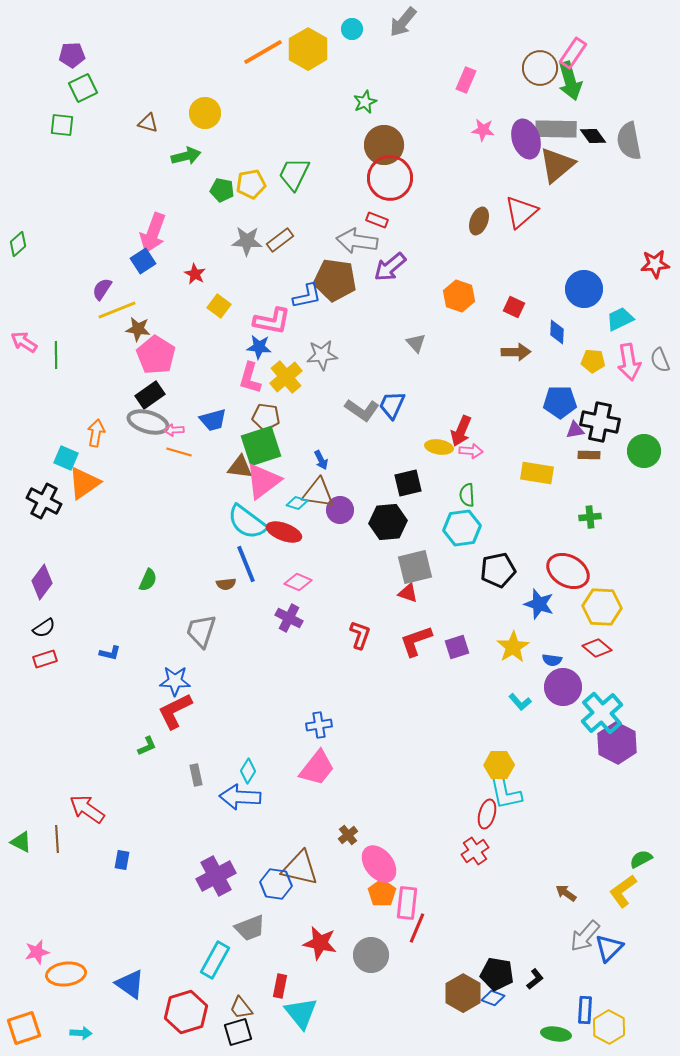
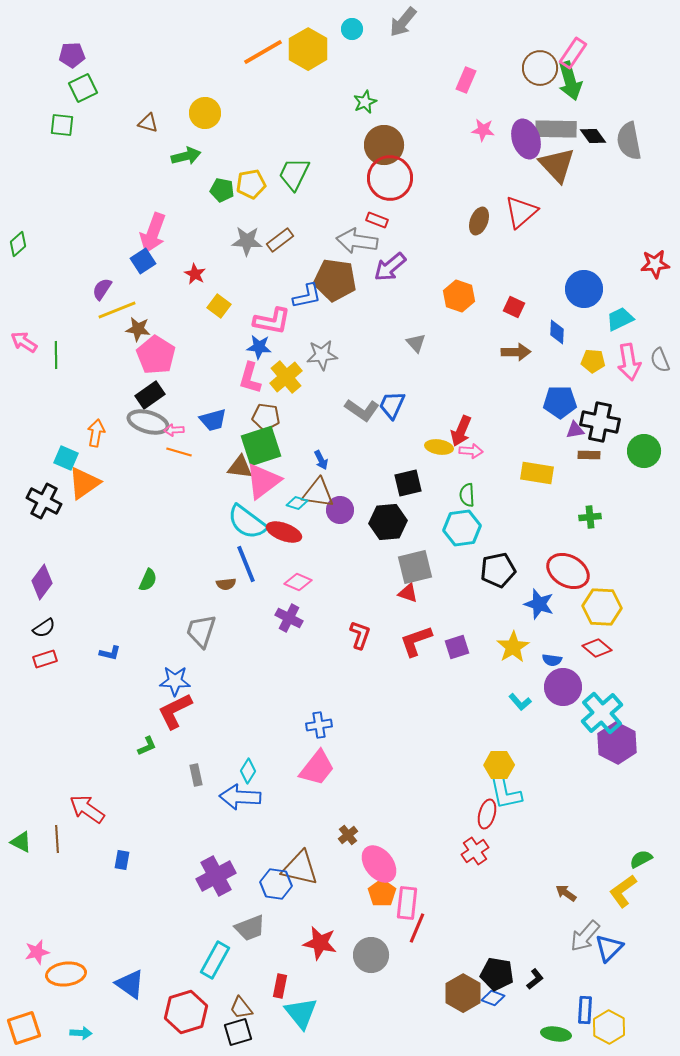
brown triangle at (557, 165): rotated 33 degrees counterclockwise
